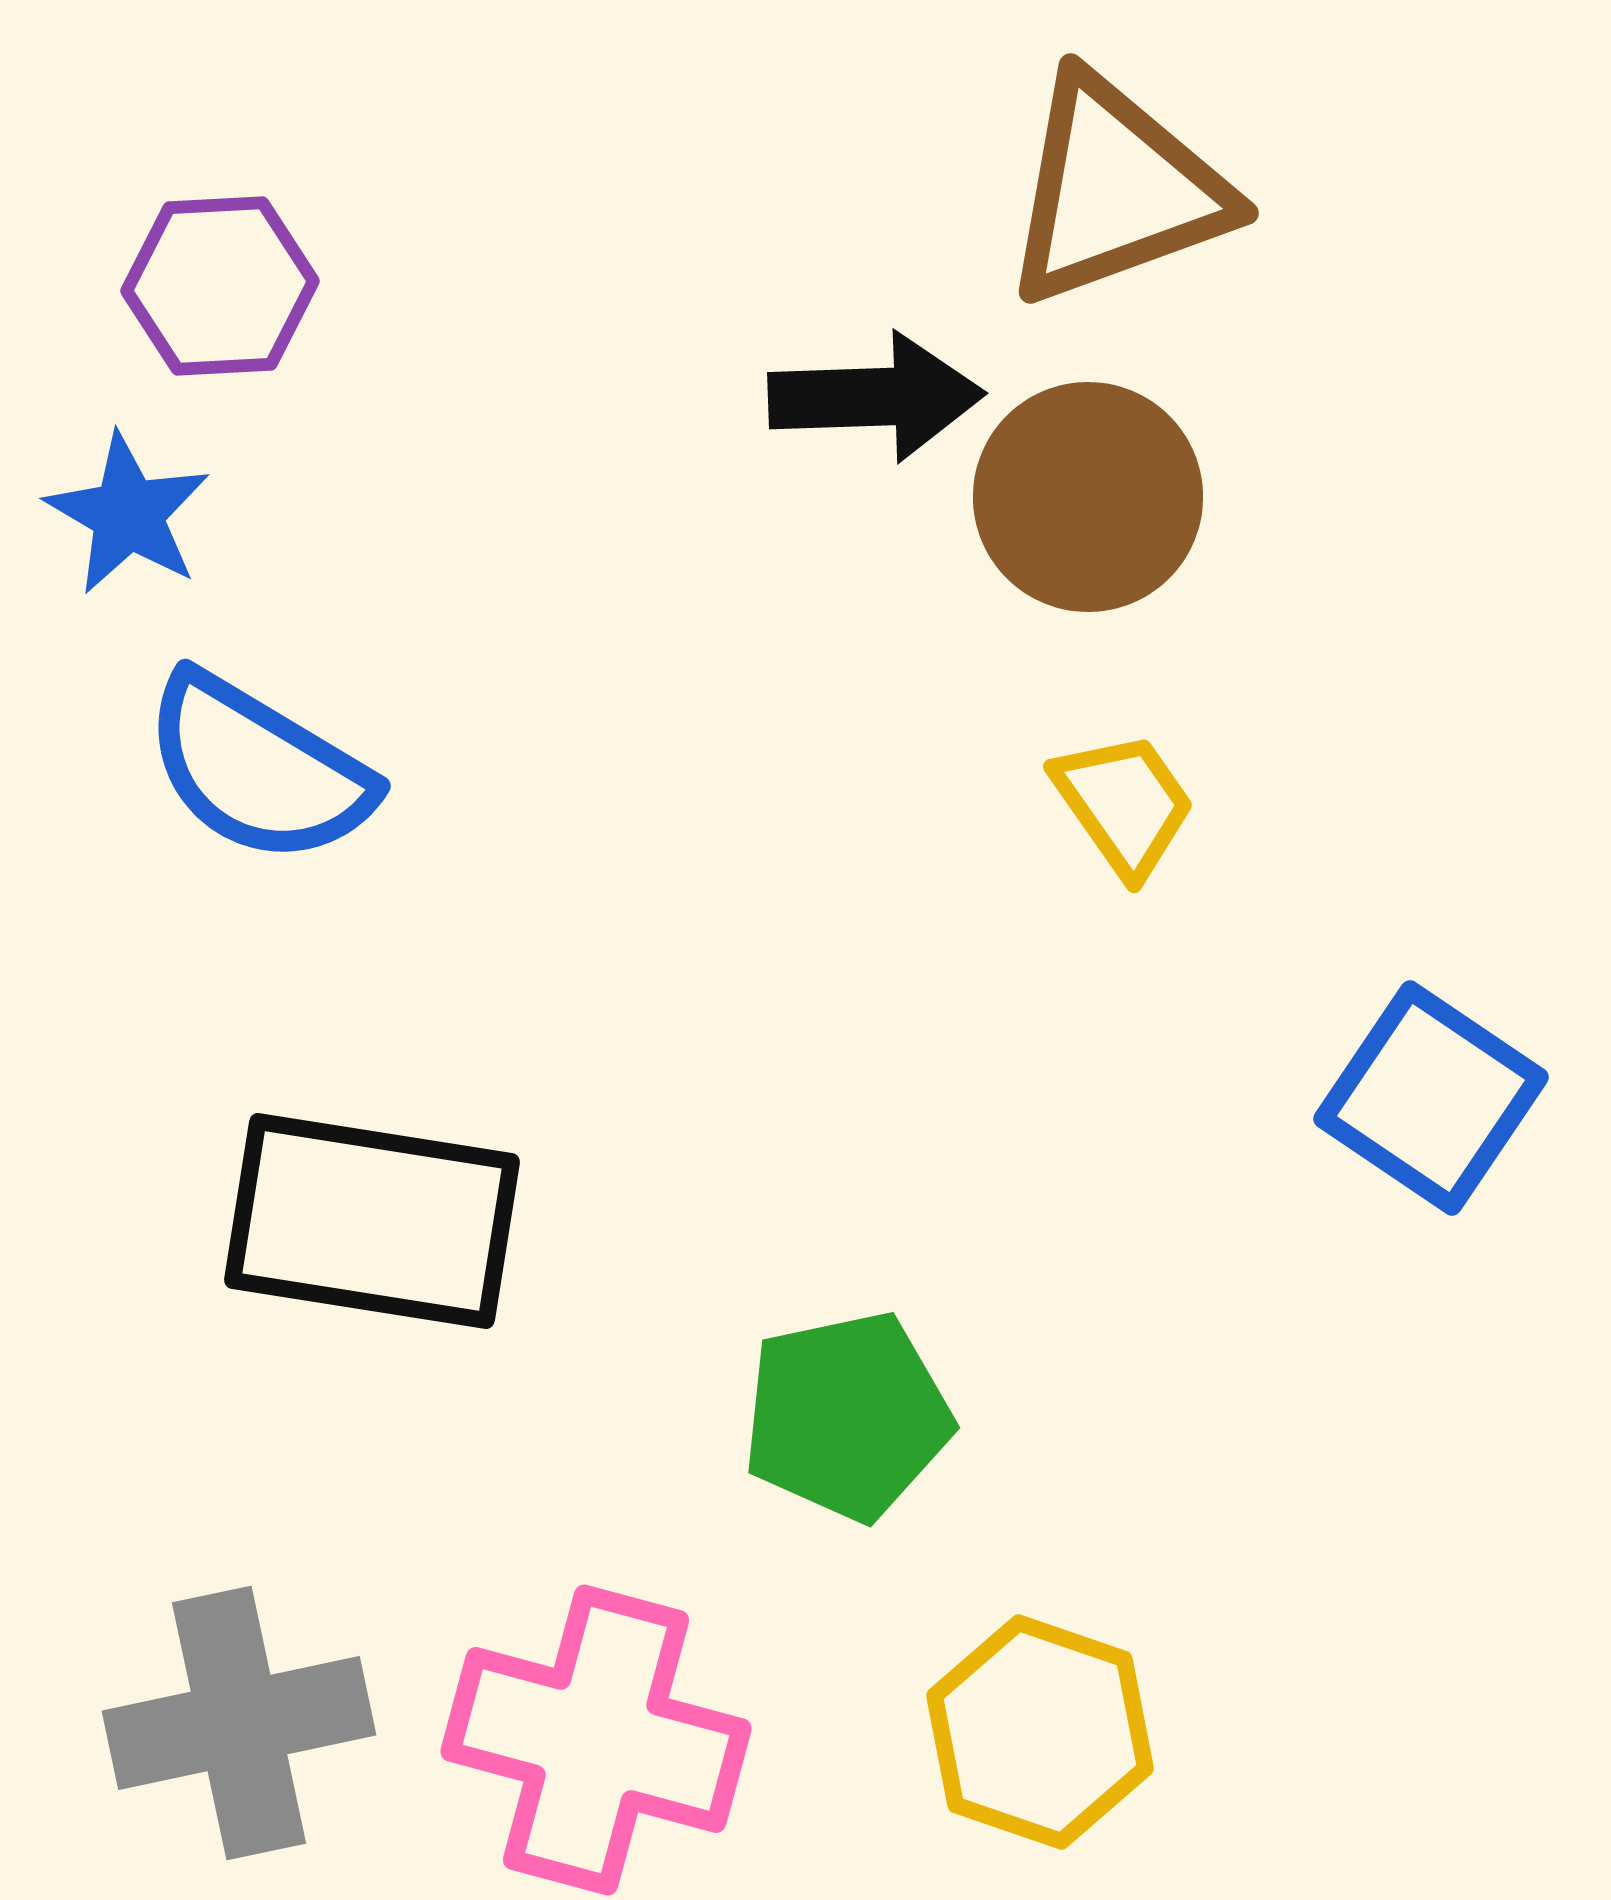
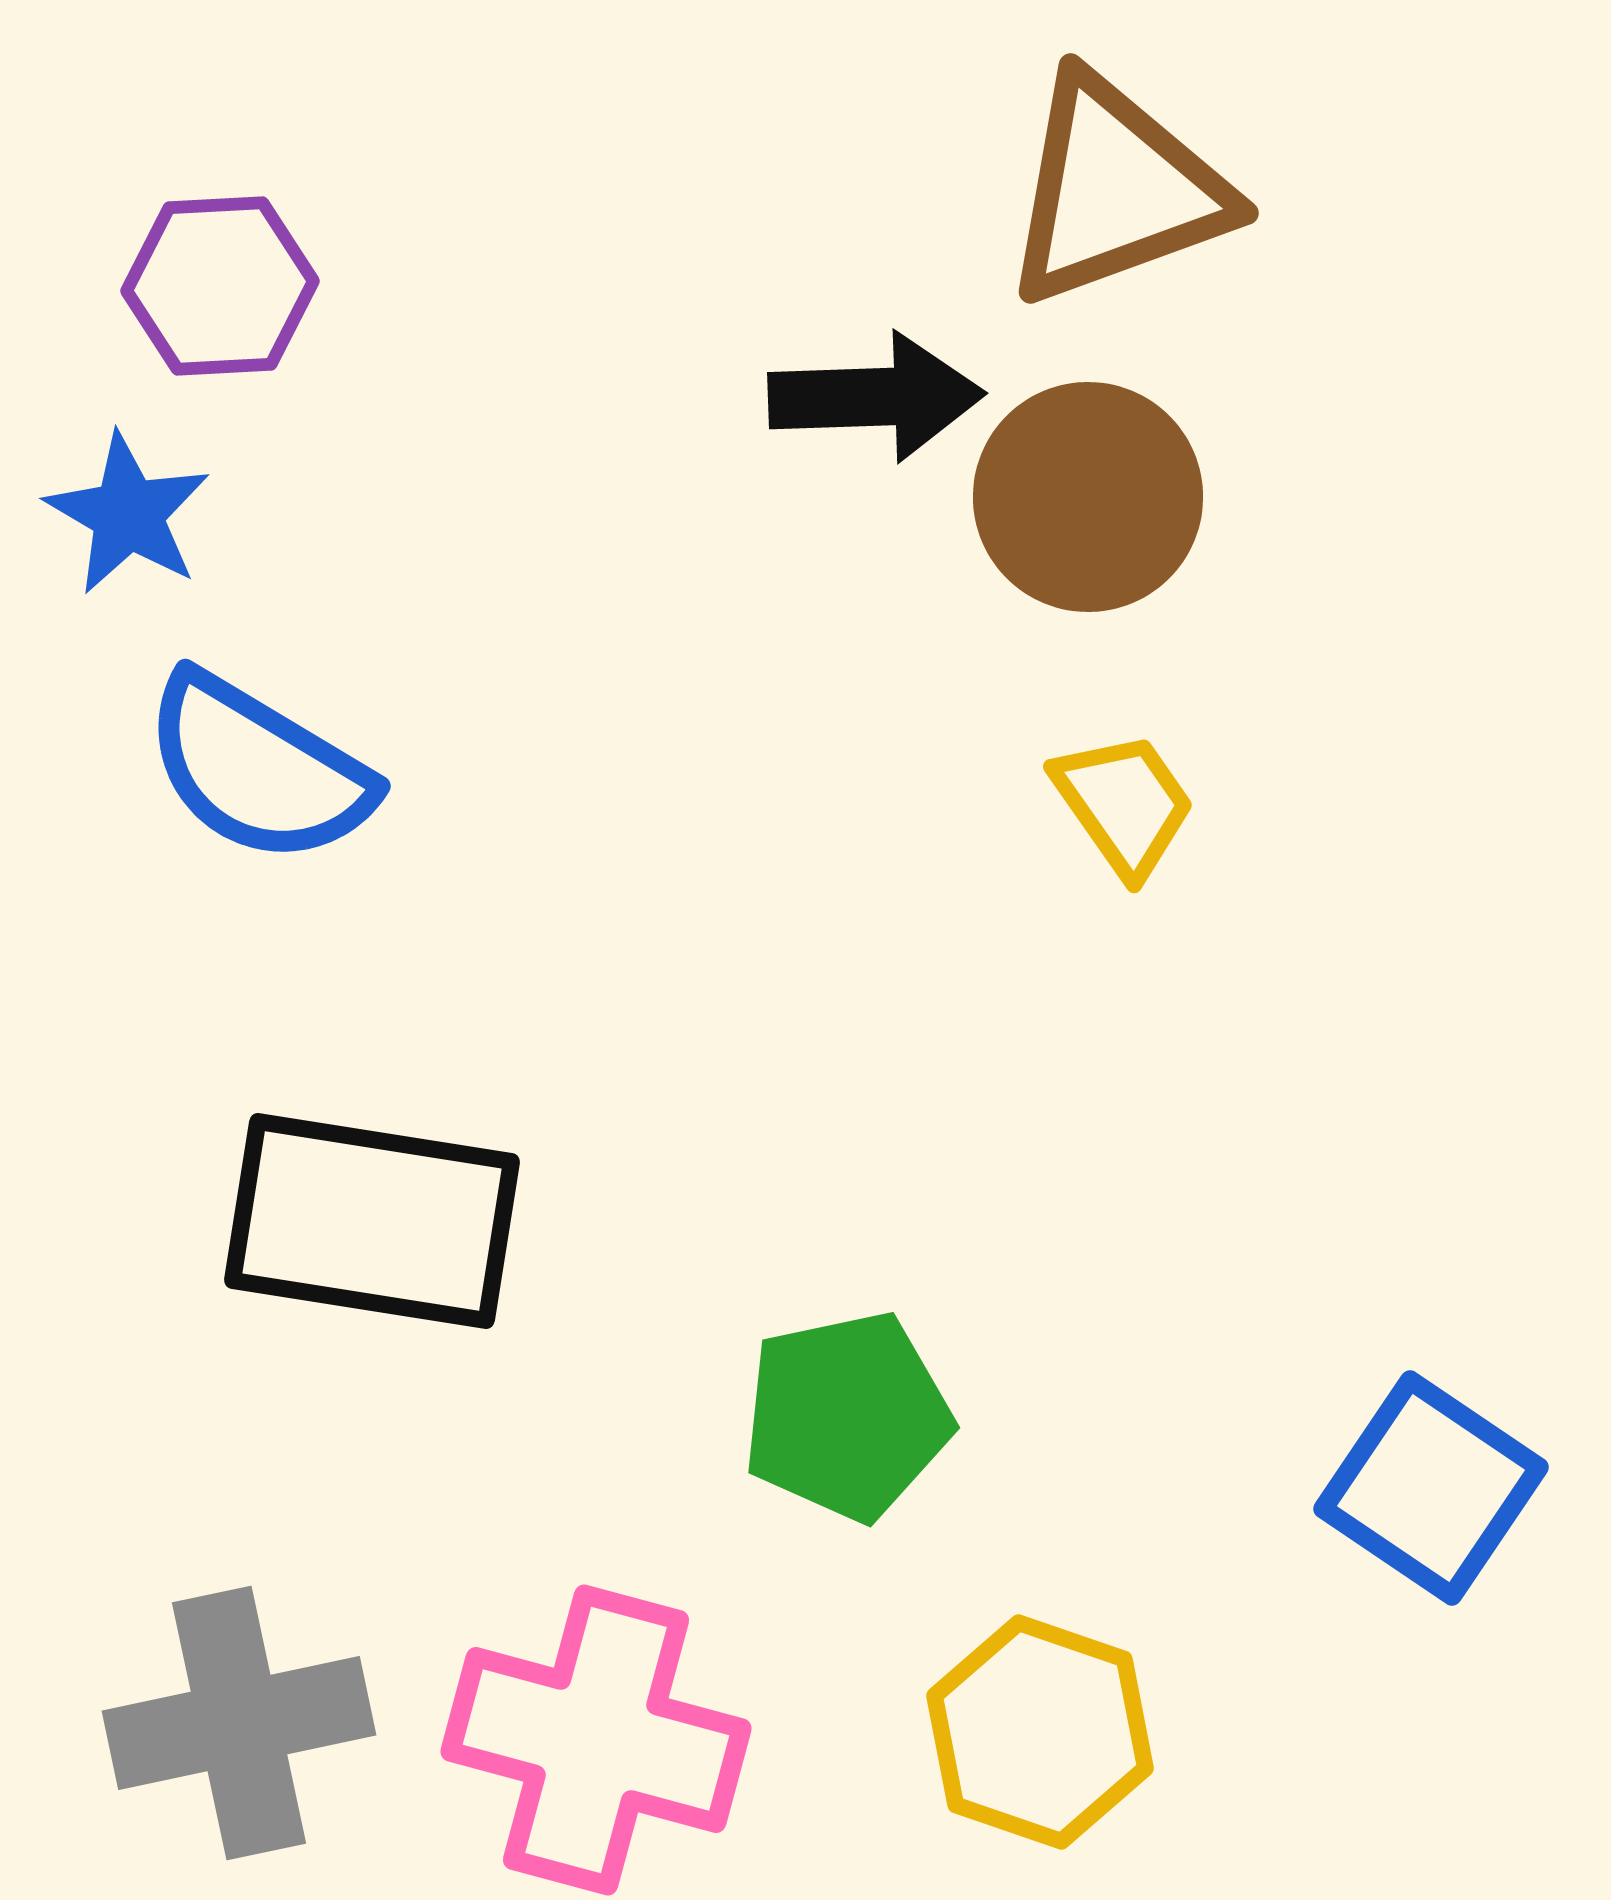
blue square: moved 390 px down
